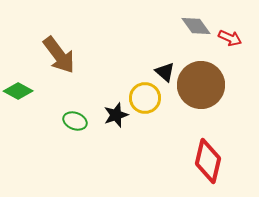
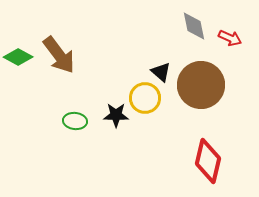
gray diamond: moved 2 px left; rotated 24 degrees clockwise
black triangle: moved 4 px left
green diamond: moved 34 px up
black star: rotated 20 degrees clockwise
green ellipse: rotated 15 degrees counterclockwise
